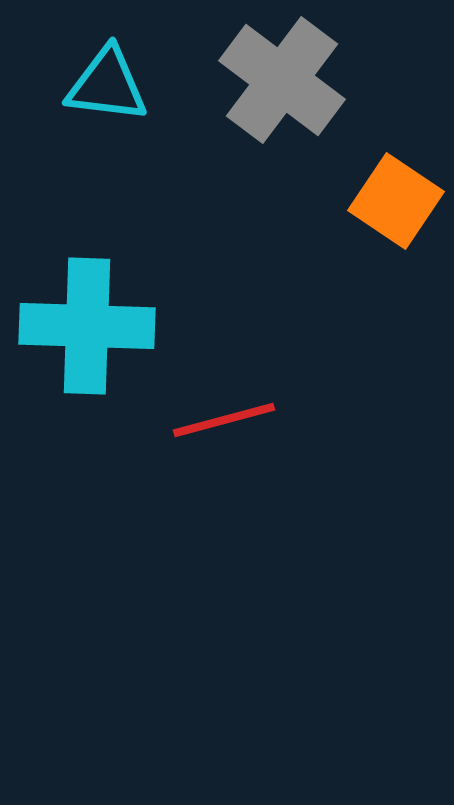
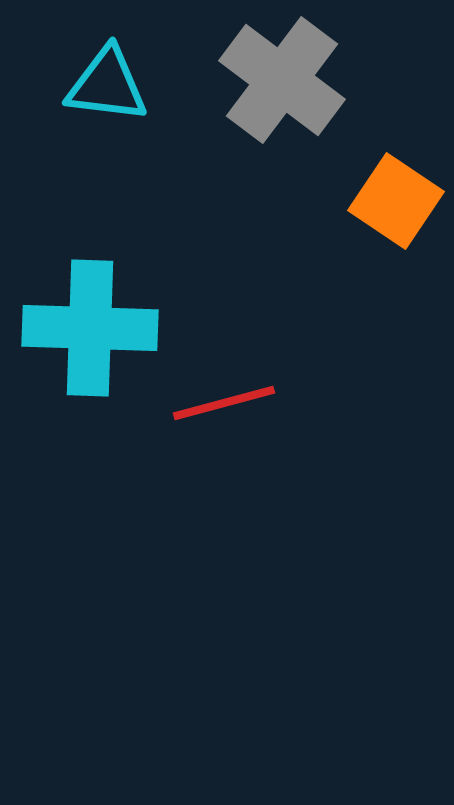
cyan cross: moved 3 px right, 2 px down
red line: moved 17 px up
